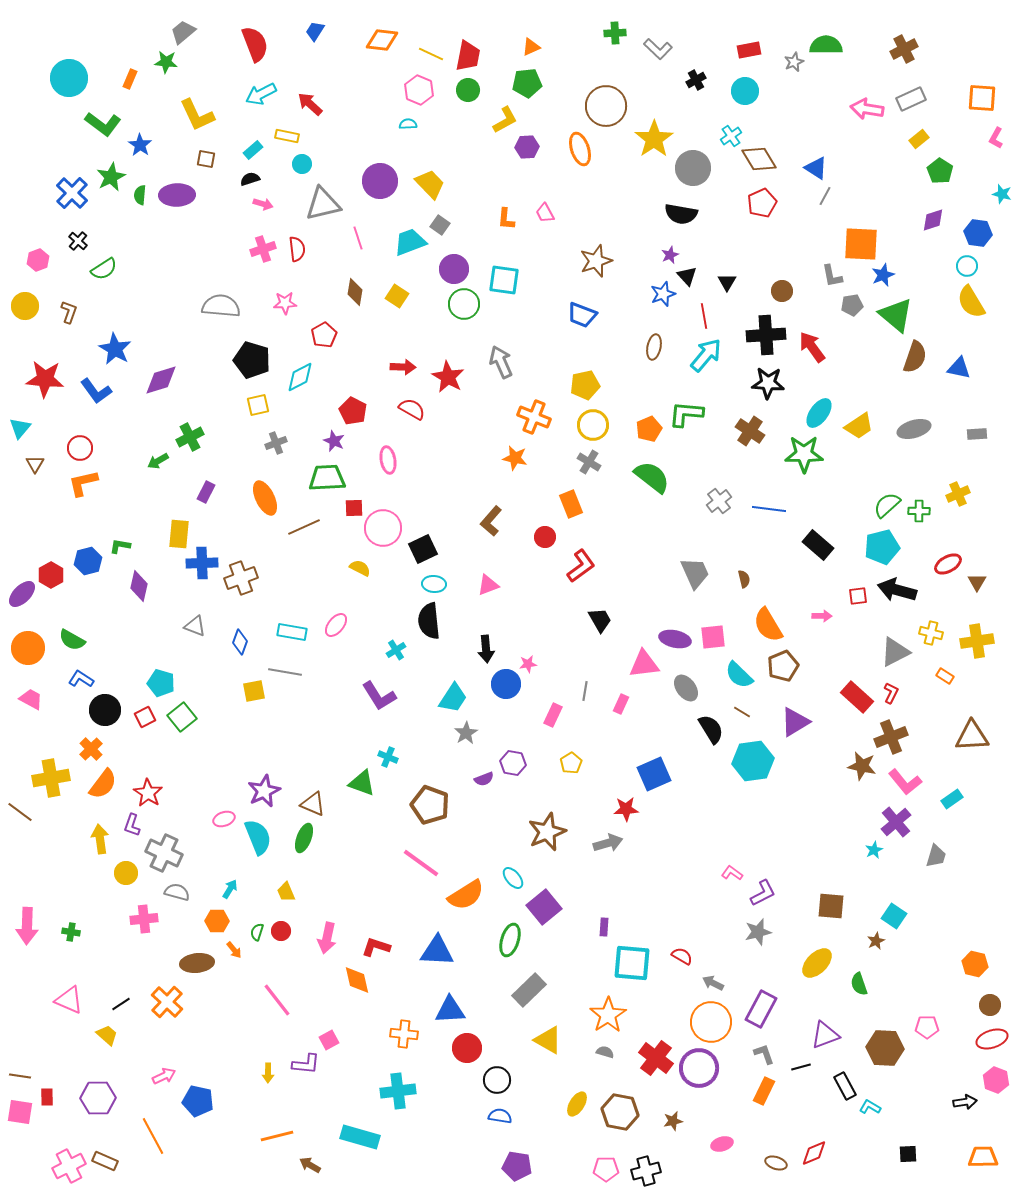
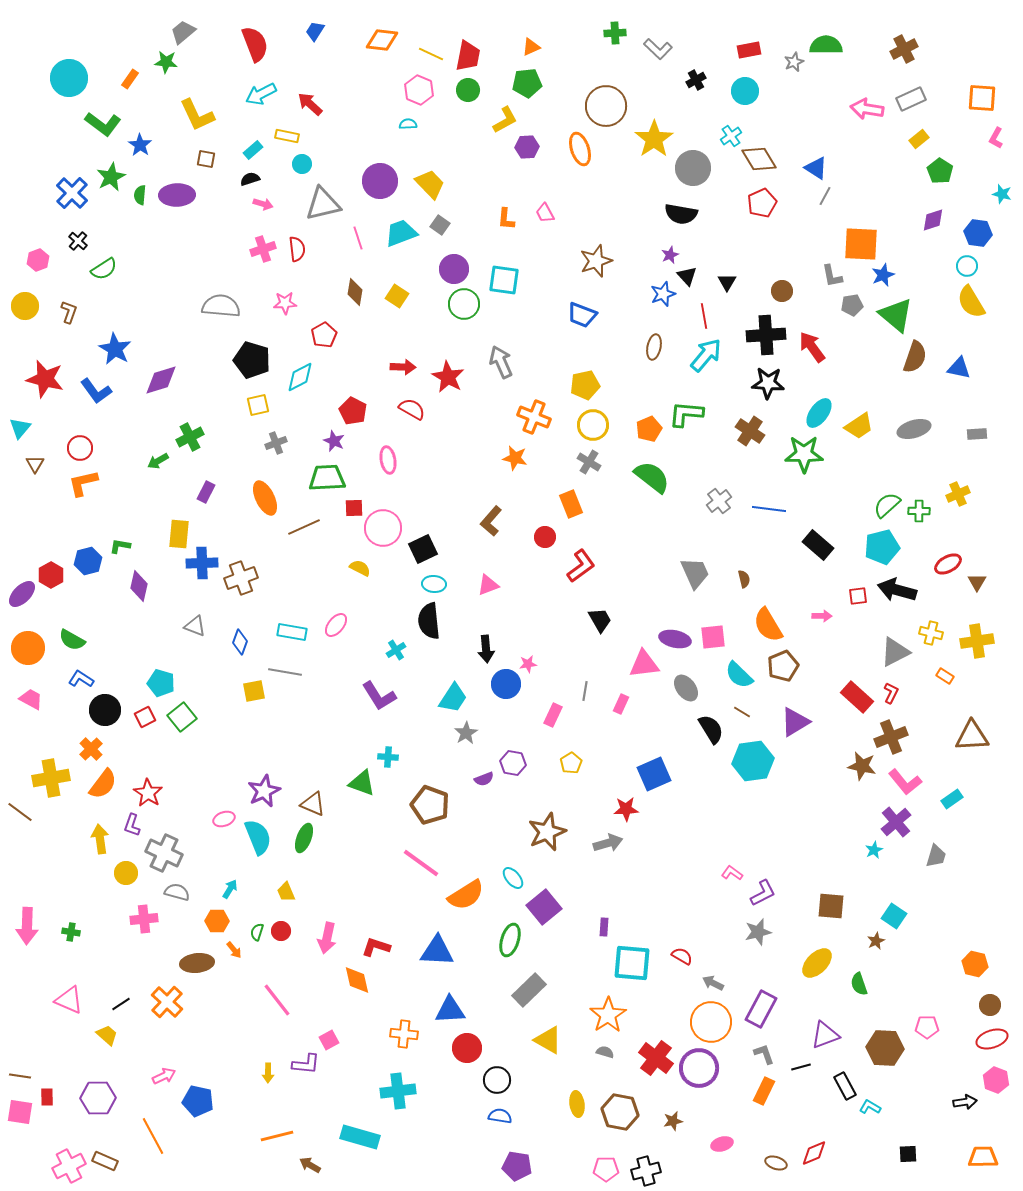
orange rectangle at (130, 79): rotated 12 degrees clockwise
cyan trapezoid at (410, 242): moved 9 px left, 9 px up
red star at (45, 379): rotated 9 degrees clockwise
cyan cross at (388, 757): rotated 18 degrees counterclockwise
yellow ellipse at (577, 1104): rotated 40 degrees counterclockwise
